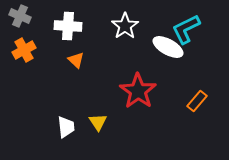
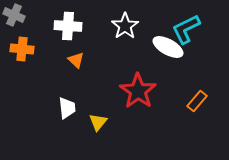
gray cross: moved 6 px left, 1 px up
orange cross: moved 2 px left, 1 px up; rotated 35 degrees clockwise
yellow triangle: rotated 12 degrees clockwise
white trapezoid: moved 1 px right, 19 px up
